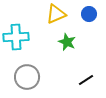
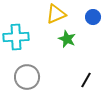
blue circle: moved 4 px right, 3 px down
green star: moved 3 px up
black line: rotated 28 degrees counterclockwise
